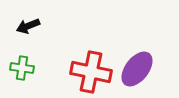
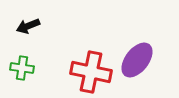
purple ellipse: moved 9 px up
